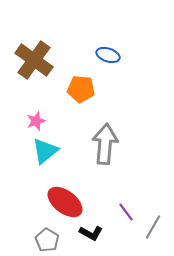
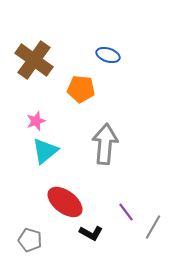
gray pentagon: moved 17 px left; rotated 15 degrees counterclockwise
